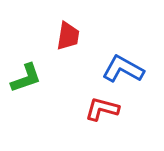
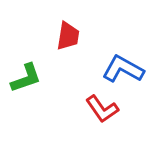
red L-shape: rotated 140 degrees counterclockwise
